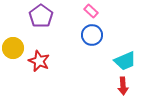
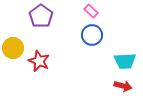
cyan trapezoid: rotated 20 degrees clockwise
red arrow: rotated 72 degrees counterclockwise
